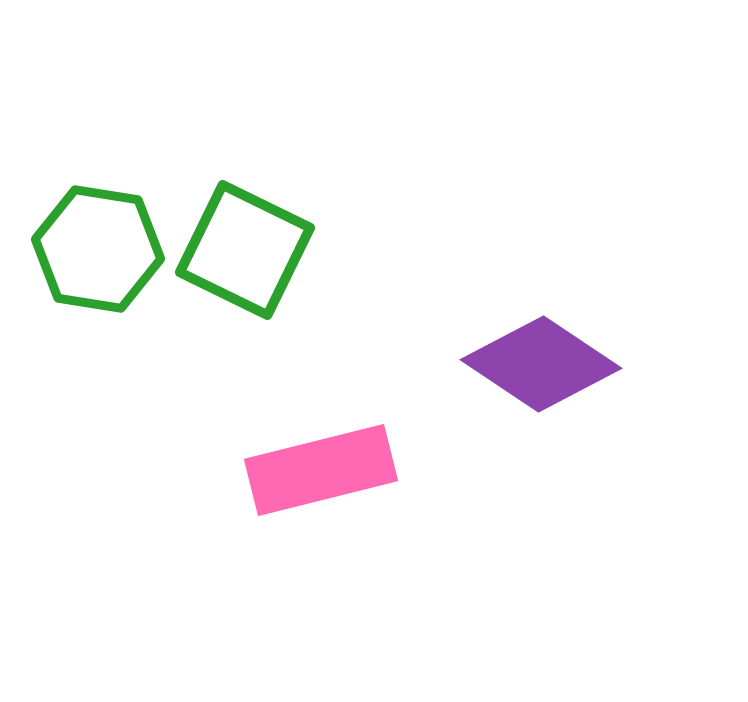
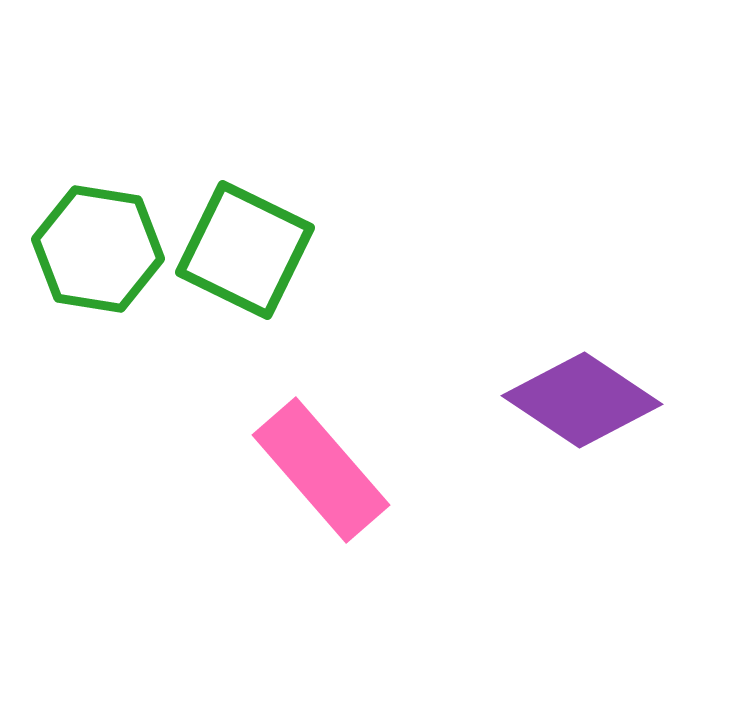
purple diamond: moved 41 px right, 36 px down
pink rectangle: rotated 63 degrees clockwise
